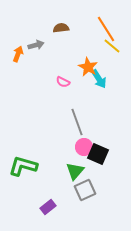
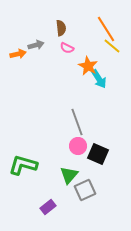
brown semicircle: rotated 91 degrees clockwise
orange arrow: rotated 56 degrees clockwise
orange star: moved 1 px up
pink semicircle: moved 4 px right, 34 px up
pink circle: moved 6 px left, 1 px up
green L-shape: moved 1 px up
green triangle: moved 6 px left, 4 px down
